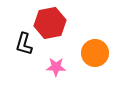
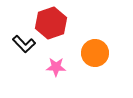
red hexagon: moved 1 px right; rotated 8 degrees counterclockwise
black L-shape: rotated 60 degrees counterclockwise
